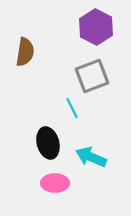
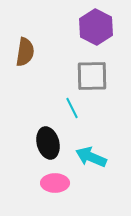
gray square: rotated 20 degrees clockwise
